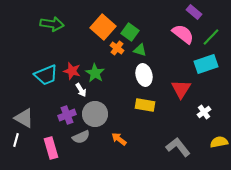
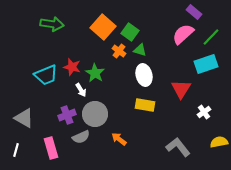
pink semicircle: rotated 80 degrees counterclockwise
orange cross: moved 2 px right, 3 px down
red star: moved 4 px up
white line: moved 10 px down
